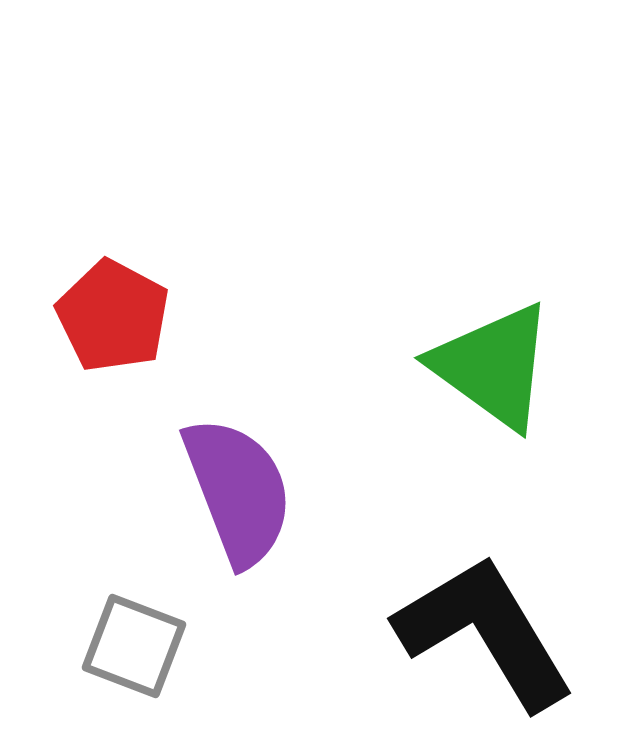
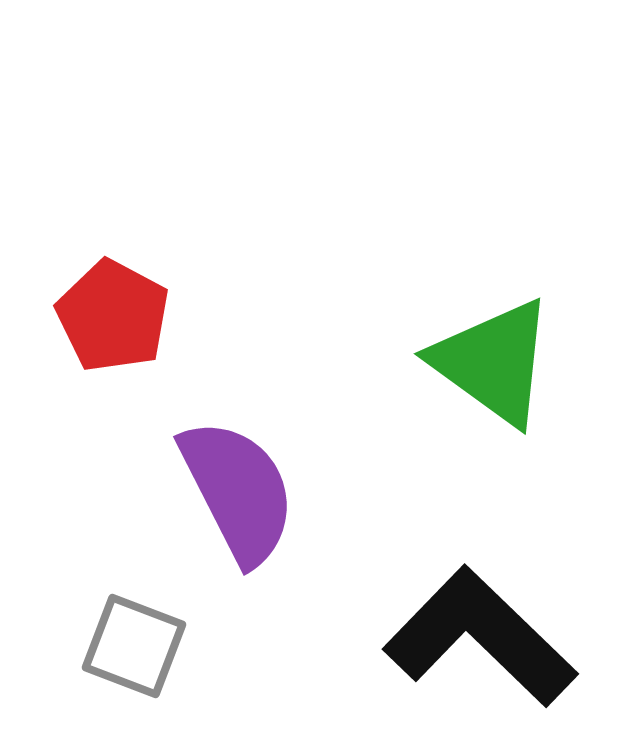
green triangle: moved 4 px up
purple semicircle: rotated 6 degrees counterclockwise
black L-shape: moved 5 px left, 5 px down; rotated 15 degrees counterclockwise
